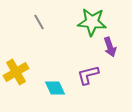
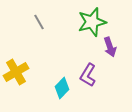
green star: rotated 20 degrees counterclockwise
purple L-shape: rotated 45 degrees counterclockwise
cyan diamond: moved 7 px right; rotated 70 degrees clockwise
